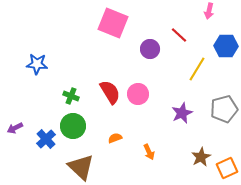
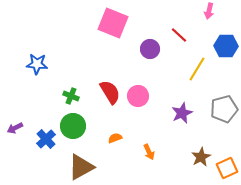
pink circle: moved 2 px down
brown triangle: rotated 48 degrees clockwise
